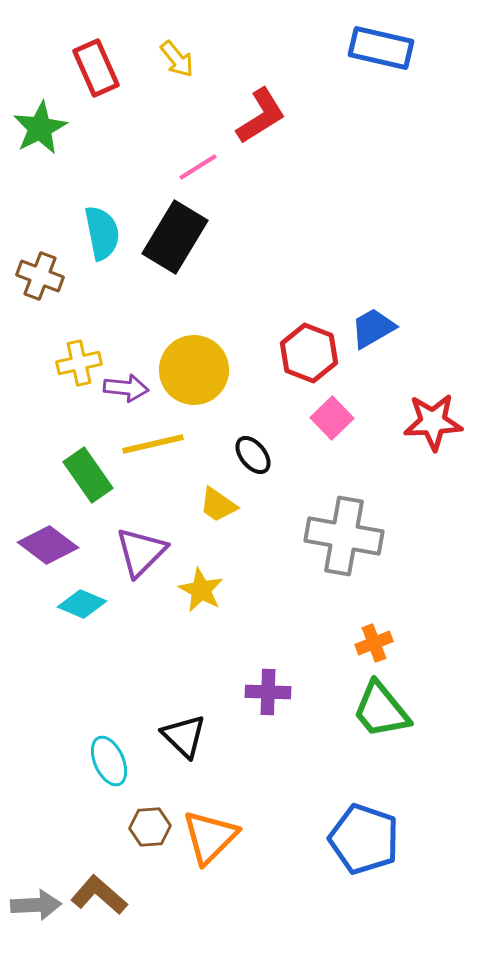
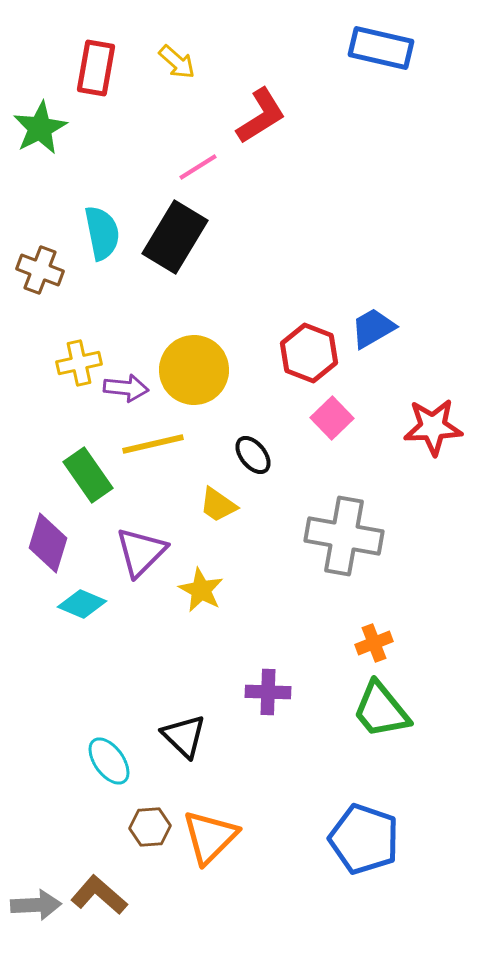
yellow arrow: moved 3 px down; rotated 9 degrees counterclockwise
red rectangle: rotated 34 degrees clockwise
brown cross: moved 6 px up
red star: moved 5 px down
purple diamond: moved 2 px up; rotated 70 degrees clockwise
cyan ellipse: rotated 12 degrees counterclockwise
